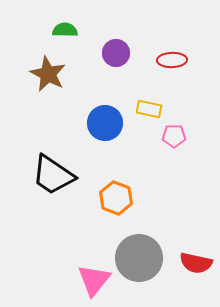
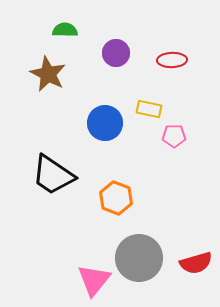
red semicircle: rotated 28 degrees counterclockwise
